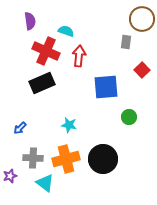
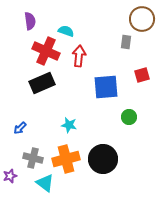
red square: moved 5 px down; rotated 28 degrees clockwise
gray cross: rotated 12 degrees clockwise
